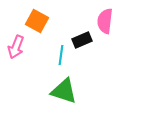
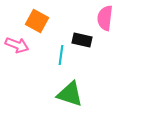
pink semicircle: moved 3 px up
black rectangle: rotated 36 degrees clockwise
pink arrow: moved 1 px right, 2 px up; rotated 90 degrees counterclockwise
green triangle: moved 6 px right, 3 px down
